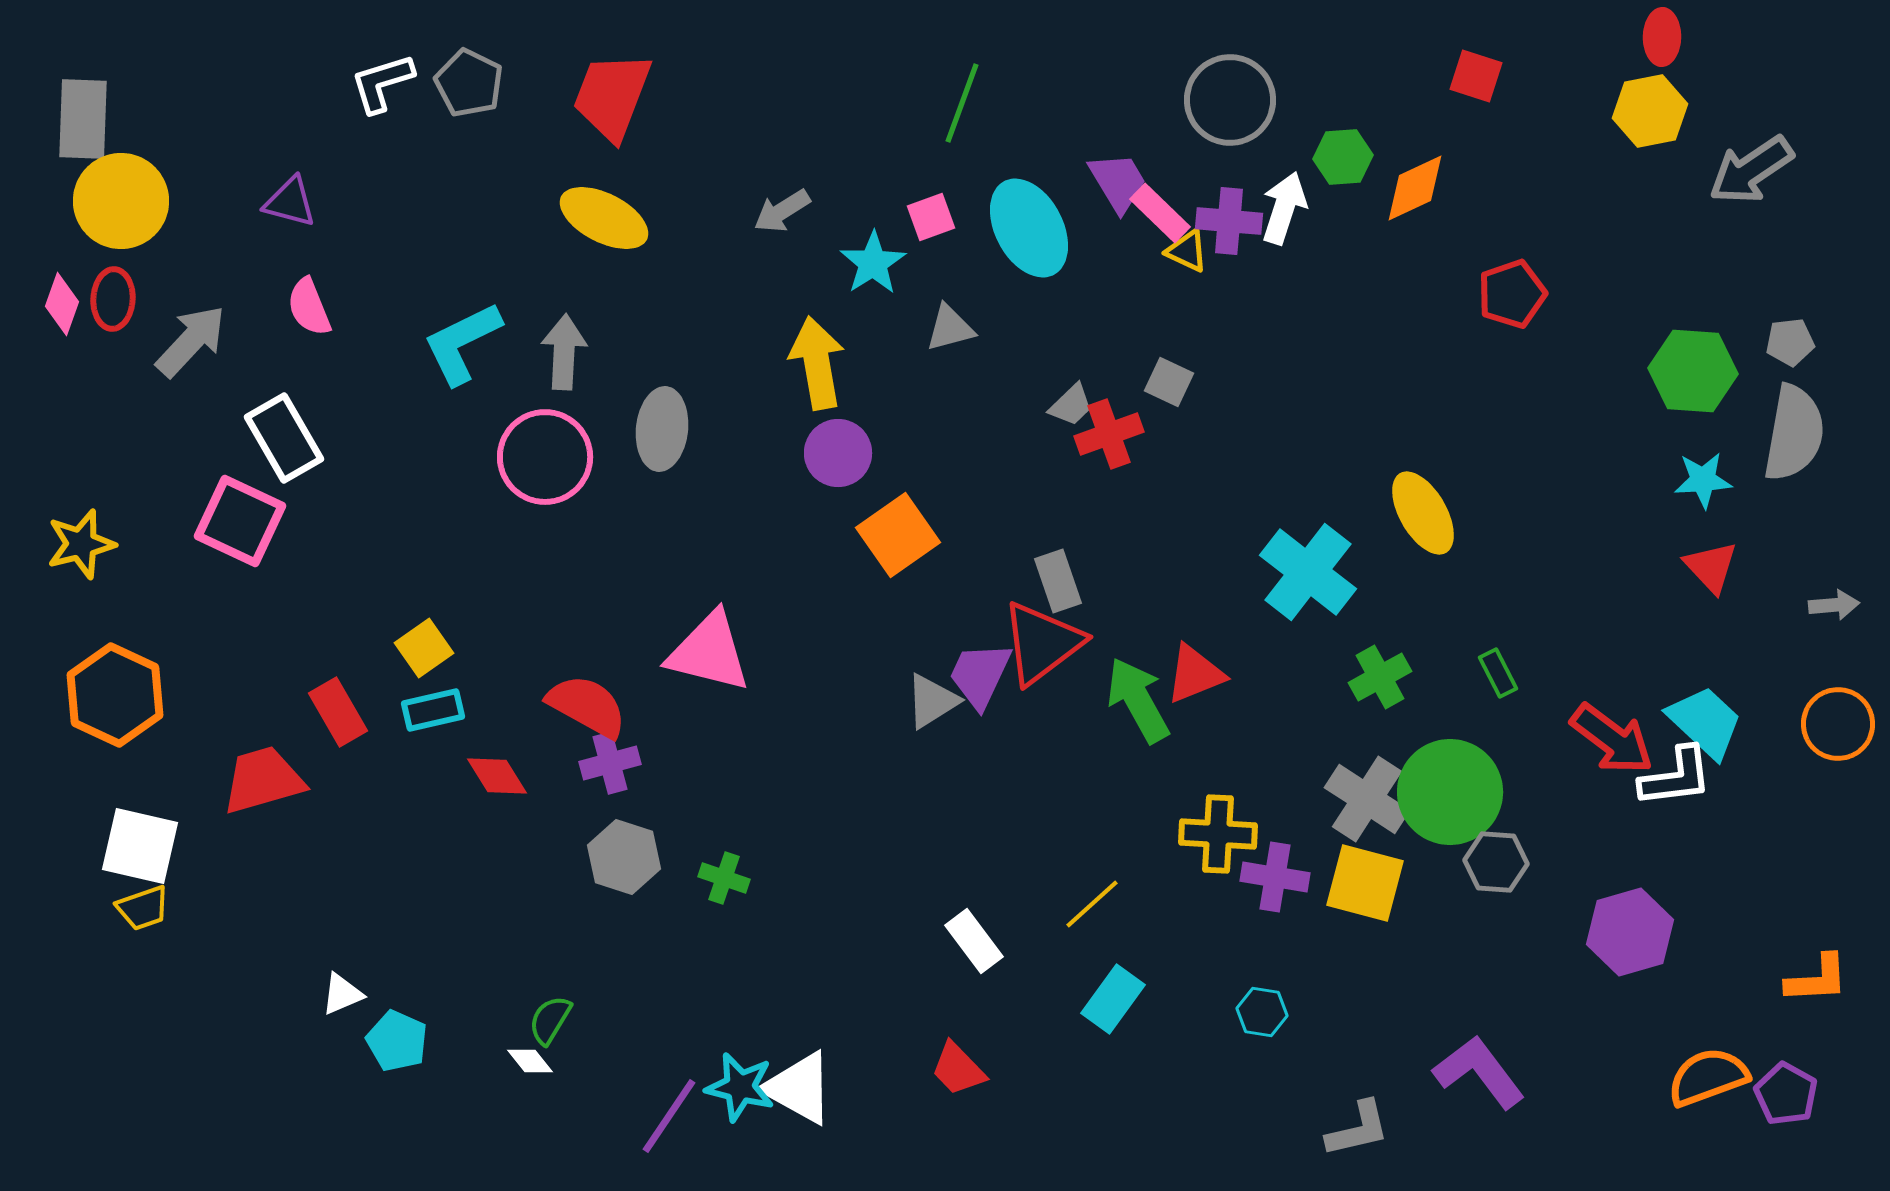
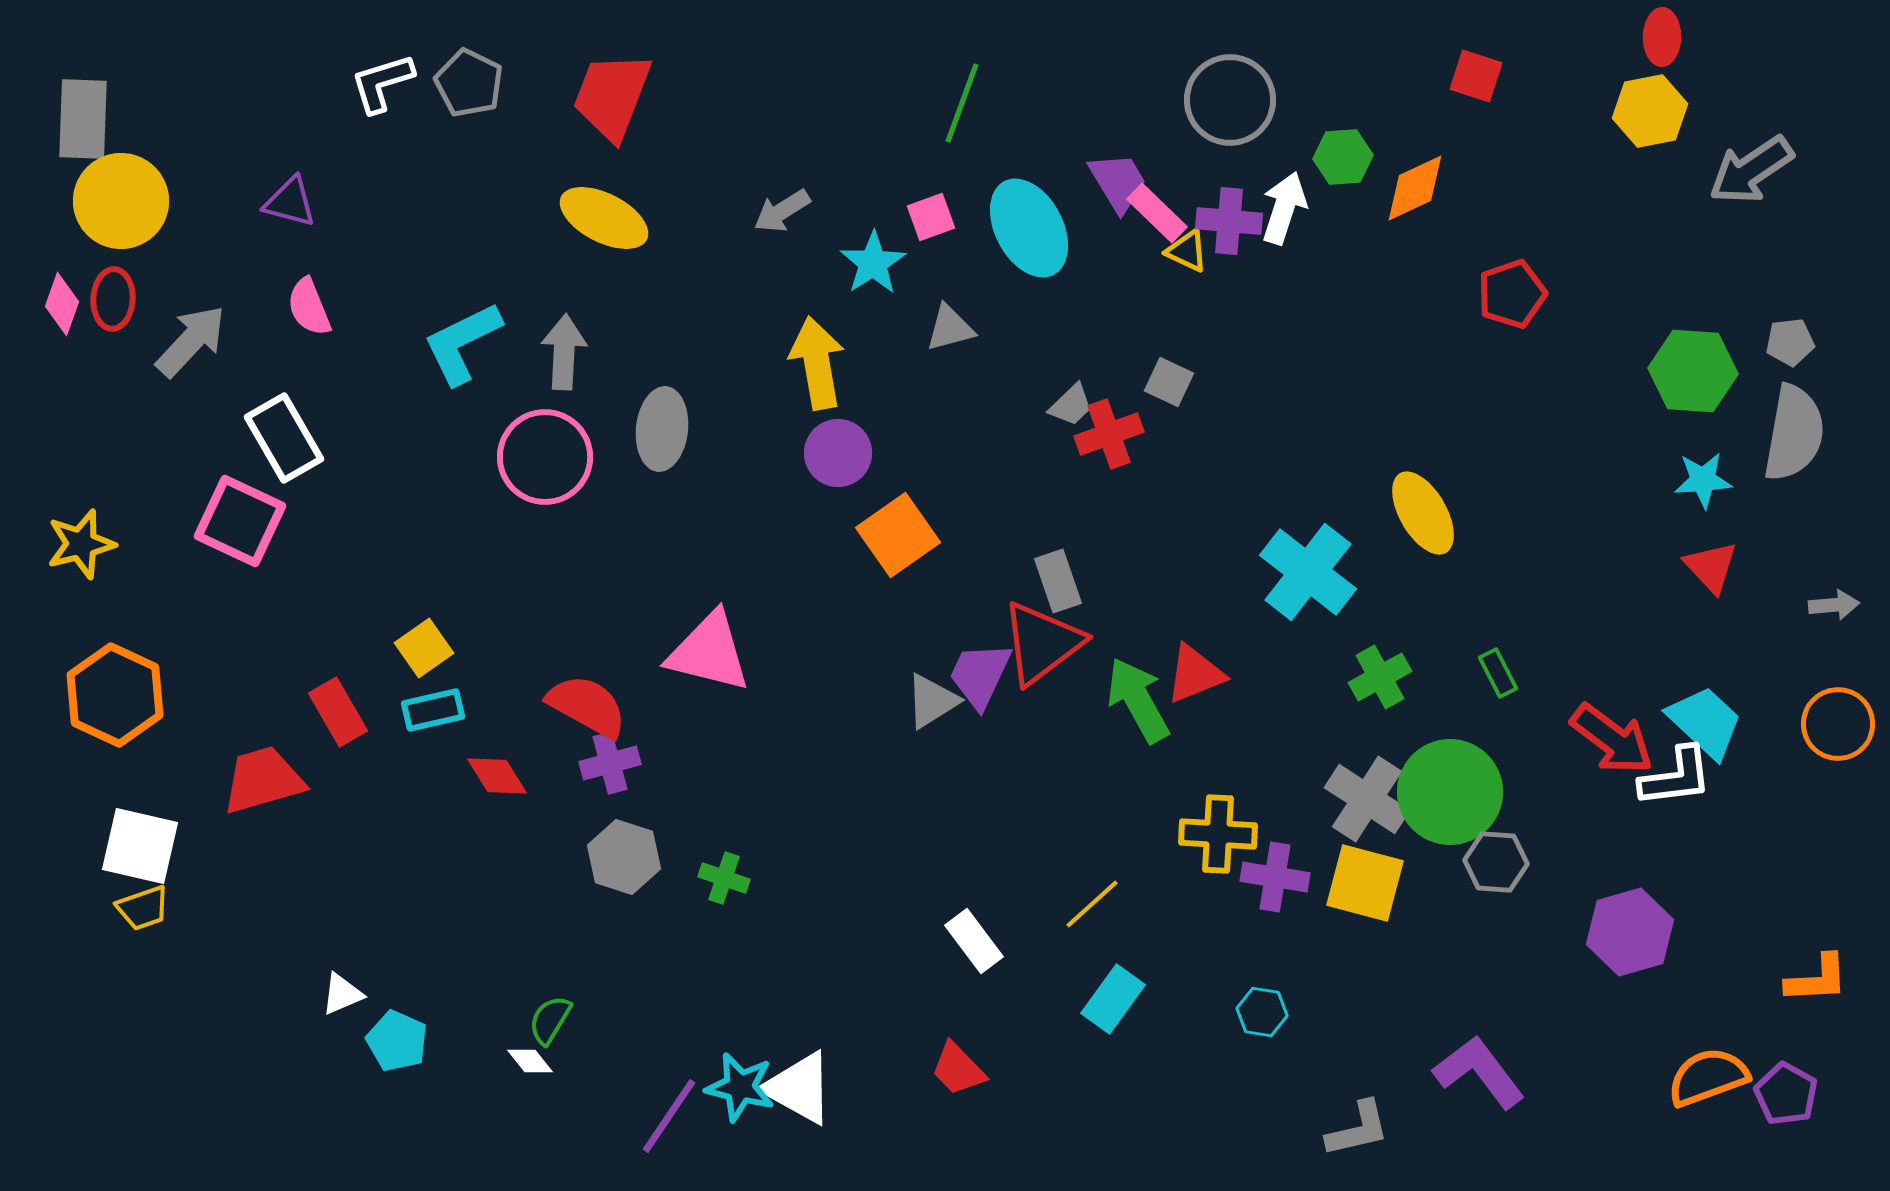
pink rectangle at (1160, 213): moved 3 px left
